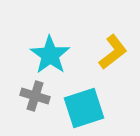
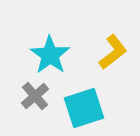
gray cross: rotated 32 degrees clockwise
